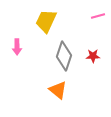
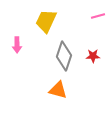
pink arrow: moved 2 px up
orange triangle: rotated 24 degrees counterclockwise
